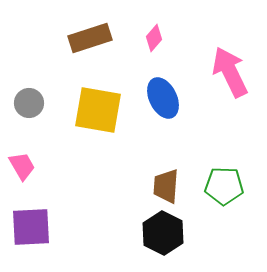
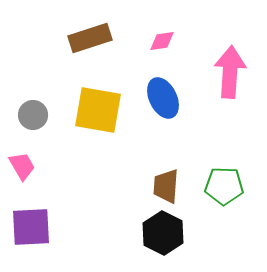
pink diamond: moved 8 px right, 3 px down; rotated 40 degrees clockwise
pink arrow: rotated 30 degrees clockwise
gray circle: moved 4 px right, 12 px down
